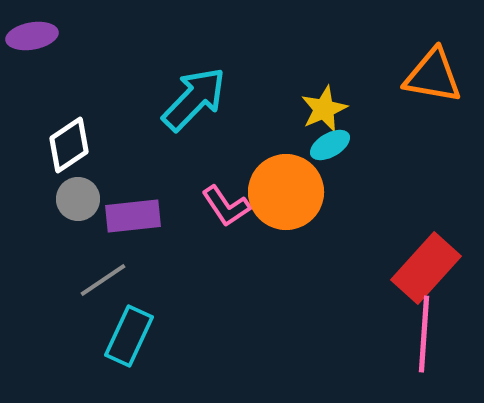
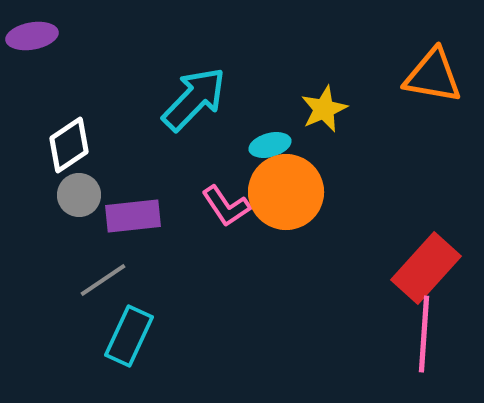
cyan ellipse: moved 60 px left; rotated 15 degrees clockwise
gray circle: moved 1 px right, 4 px up
